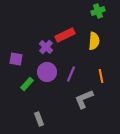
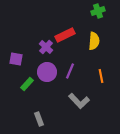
purple line: moved 1 px left, 3 px up
gray L-shape: moved 5 px left, 2 px down; rotated 110 degrees counterclockwise
